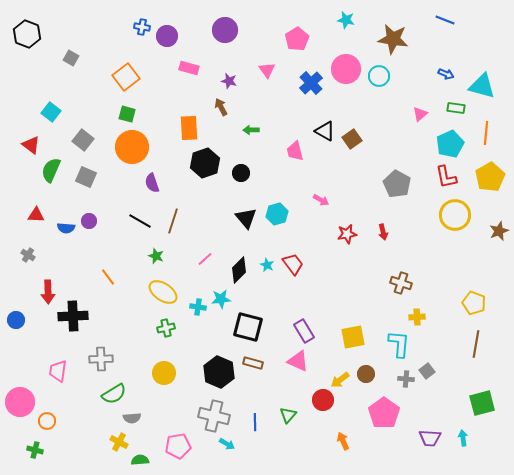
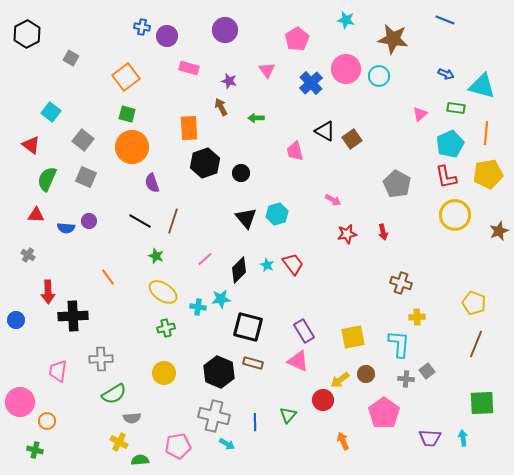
black hexagon at (27, 34): rotated 12 degrees clockwise
green arrow at (251, 130): moved 5 px right, 12 px up
green semicircle at (51, 170): moved 4 px left, 9 px down
yellow pentagon at (490, 177): moved 2 px left, 3 px up; rotated 20 degrees clockwise
pink arrow at (321, 200): moved 12 px right
brown line at (476, 344): rotated 12 degrees clockwise
green square at (482, 403): rotated 12 degrees clockwise
